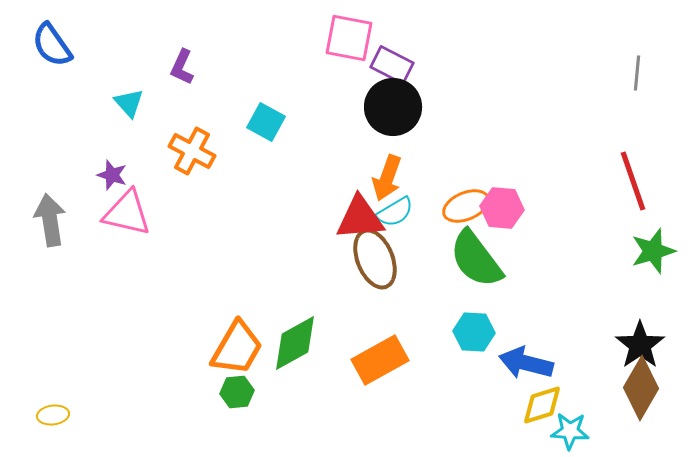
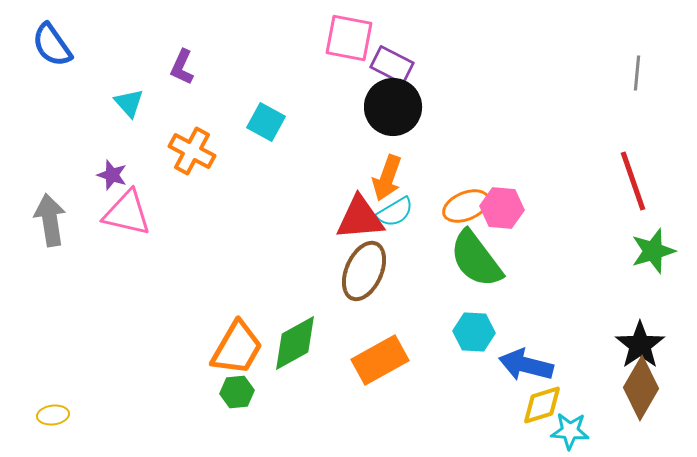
brown ellipse: moved 11 px left, 12 px down; rotated 46 degrees clockwise
blue arrow: moved 2 px down
